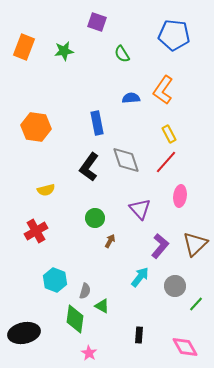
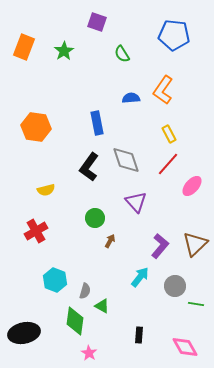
green star: rotated 24 degrees counterclockwise
red line: moved 2 px right, 2 px down
pink ellipse: moved 12 px right, 10 px up; rotated 35 degrees clockwise
purple triangle: moved 4 px left, 7 px up
green line: rotated 56 degrees clockwise
green diamond: moved 2 px down
